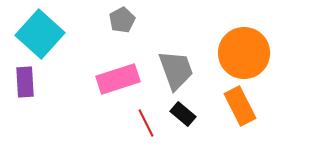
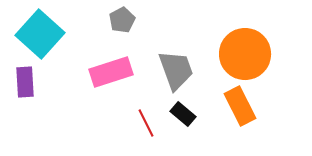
orange circle: moved 1 px right, 1 px down
pink rectangle: moved 7 px left, 7 px up
